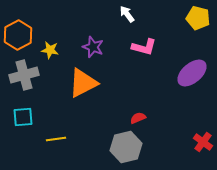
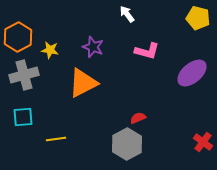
orange hexagon: moved 2 px down
pink L-shape: moved 3 px right, 4 px down
gray hexagon: moved 1 px right, 3 px up; rotated 16 degrees counterclockwise
